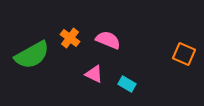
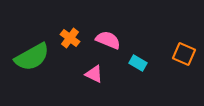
green semicircle: moved 2 px down
cyan rectangle: moved 11 px right, 21 px up
